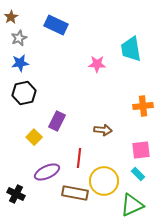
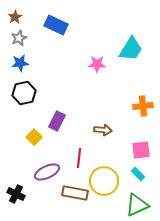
brown star: moved 4 px right
cyan trapezoid: rotated 140 degrees counterclockwise
green triangle: moved 5 px right
